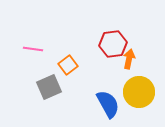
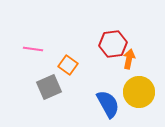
orange square: rotated 18 degrees counterclockwise
